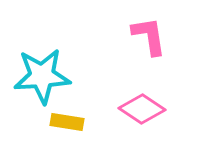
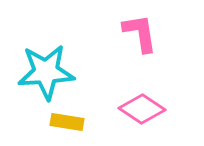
pink L-shape: moved 9 px left, 3 px up
cyan star: moved 4 px right, 4 px up
